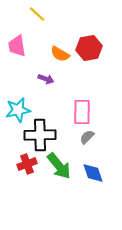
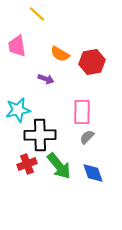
red hexagon: moved 3 px right, 14 px down
